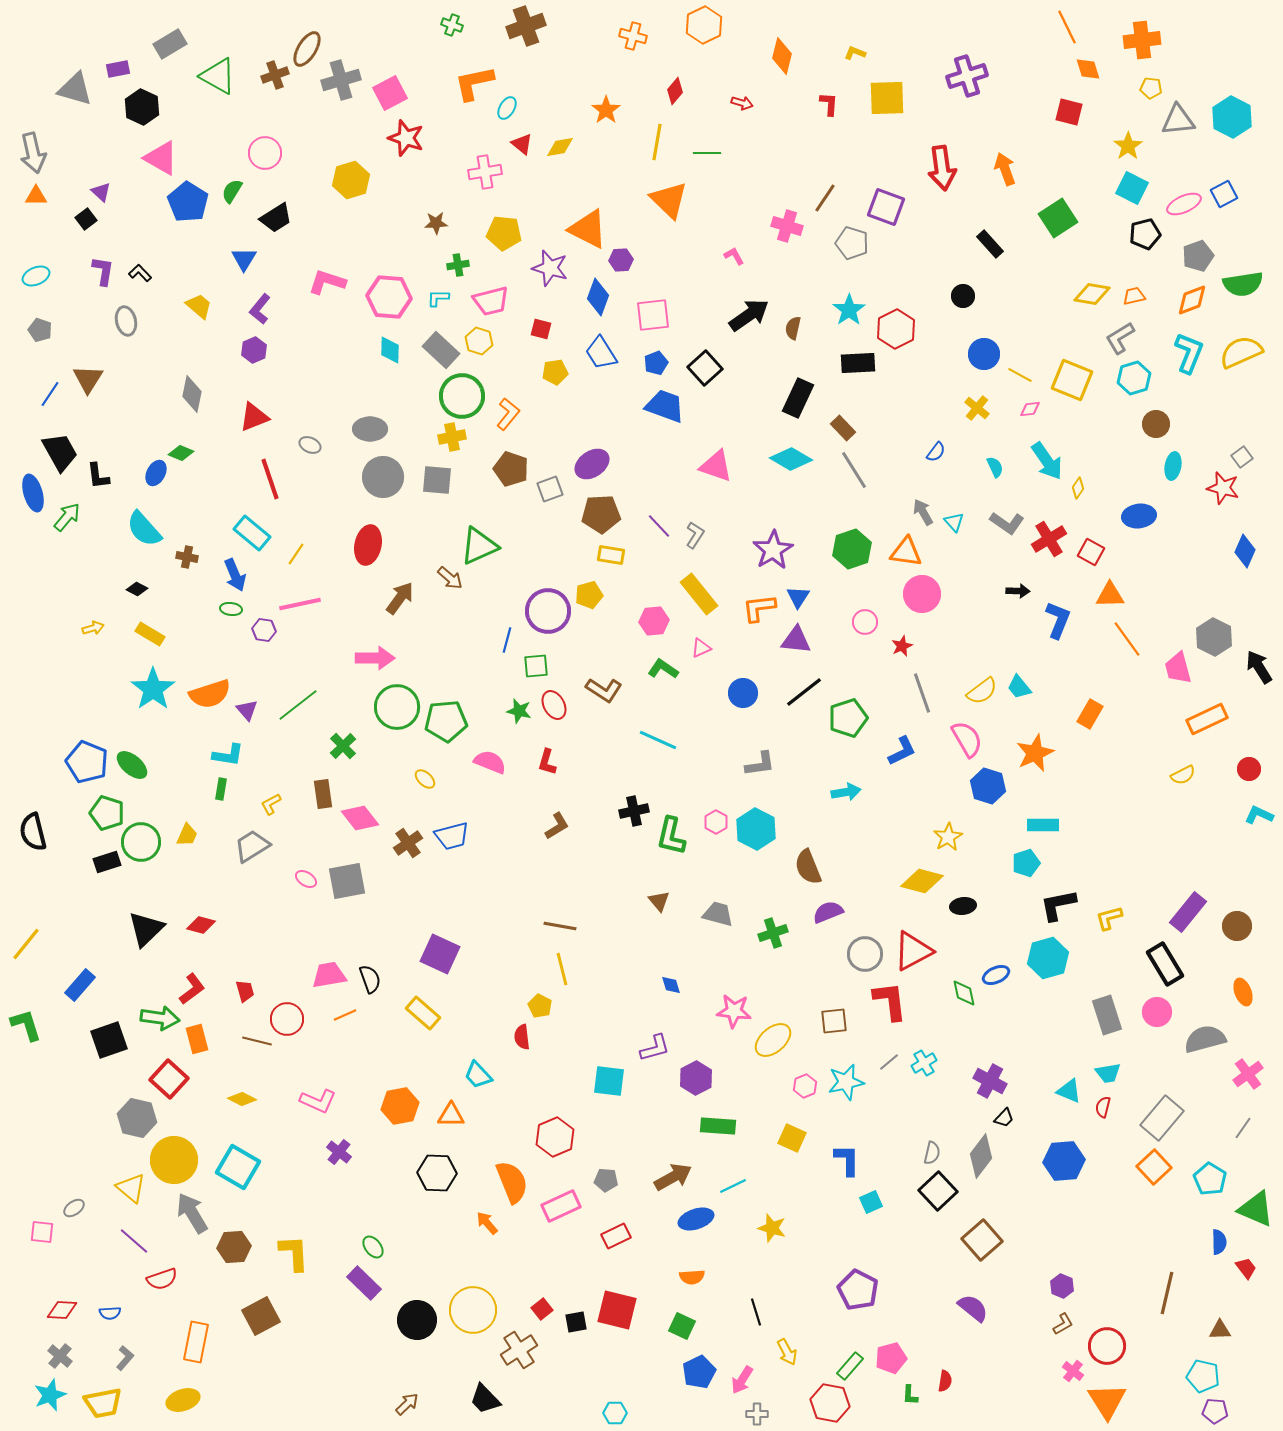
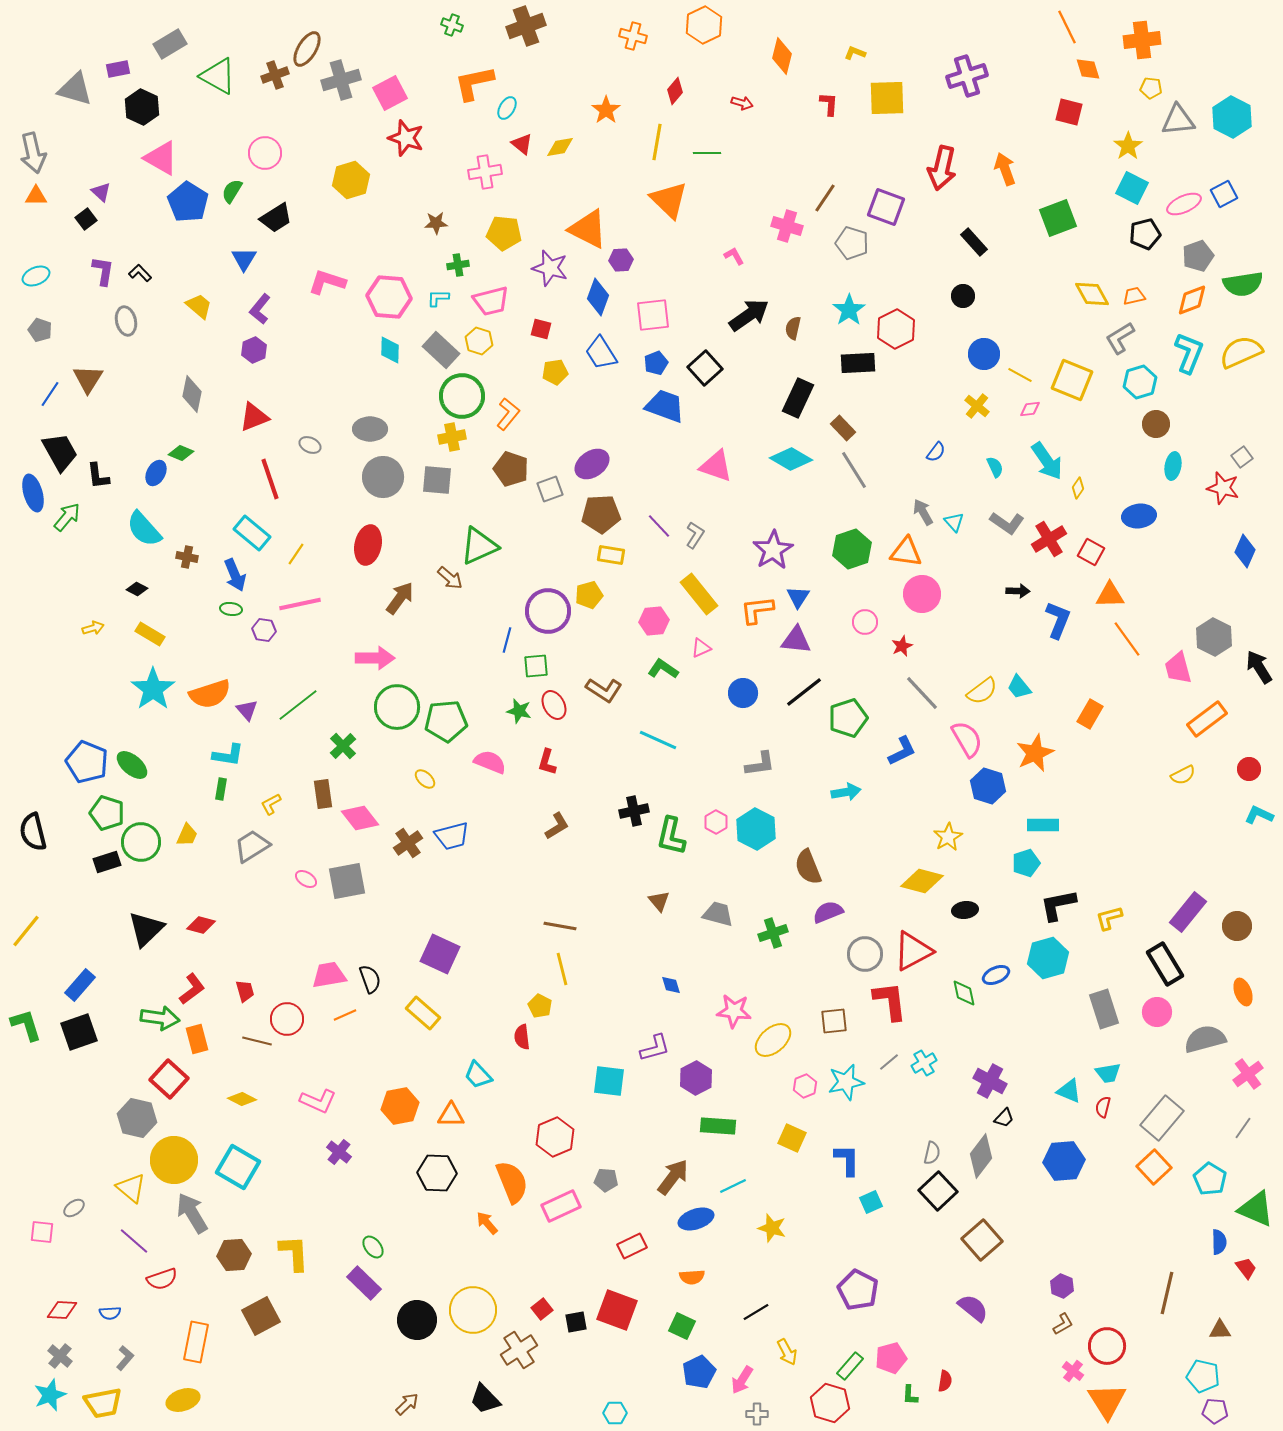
red arrow at (942, 168): rotated 21 degrees clockwise
green square at (1058, 218): rotated 12 degrees clockwise
black rectangle at (990, 244): moved 16 px left, 2 px up
yellow diamond at (1092, 294): rotated 51 degrees clockwise
cyan hexagon at (1134, 378): moved 6 px right, 4 px down
yellow cross at (977, 408): moved 2 px up
orange L-shape at (759, 608): moved 2 px left, 2 px down
gray line at (922, 693): rotated 24 degrees counterclockwise
orange rectangle at (1207, 719): rotated 12 degrees counterclockwise
black ellipse at (963, 906): moved 2 px right, 4 px down
yellow line at (26, 944): moved 13 px up
gray rectangle at (1107, 1015): moved 3 px left, 6 px up
black square at (109, 1040): moved 30 px left, 8 px up
brown arrow at (673, 1177): rotated 24 degrees counterclockwise
red rectangle at (616, 1236): moved 16 px right, 10 px down
brown hexagon at (234, 1247): moved 8 px down
red square at (617, 1310): rotated 6 degrees clockwise
black line at (756, 1312): rotated 76 degrees clockwise
red hexagon at (830, 1403): rotated 6 degrees clockwise
